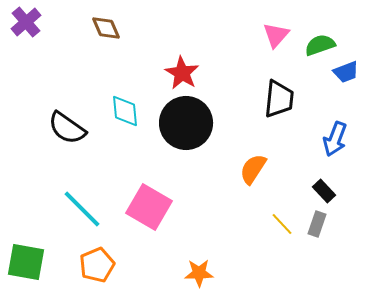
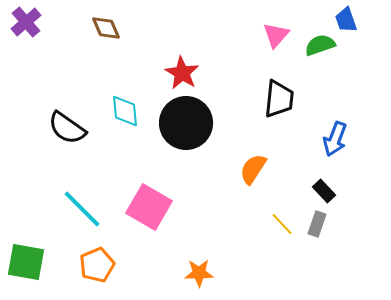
blue trapezoid: moved 52 px up; rotated 92 degrees clockwise
